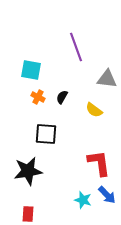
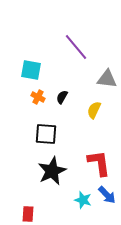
purple line: rotated 20 degrees counterclockwise
yellow semicircle: rotated 78 degrees clockwise
black star: moved 24 px right; rotated 16 degrees counterclockwise
